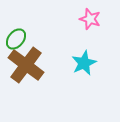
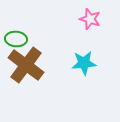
green ellipse: rotated 55 degrees clockwise
cyan star: rotated 20 degrees clockwise
